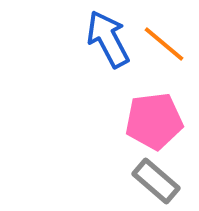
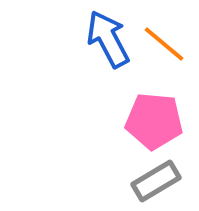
pink pentagon: rotated 12 degrees clockwise
gray rectangle: rotated 72 degrees counterclockwise
